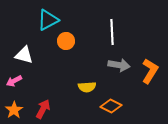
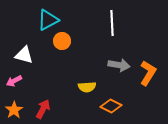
white line: moved 9 px up
orange circle: moved 4 px left
orange L-shape: moved 2 px left, 2 px down
